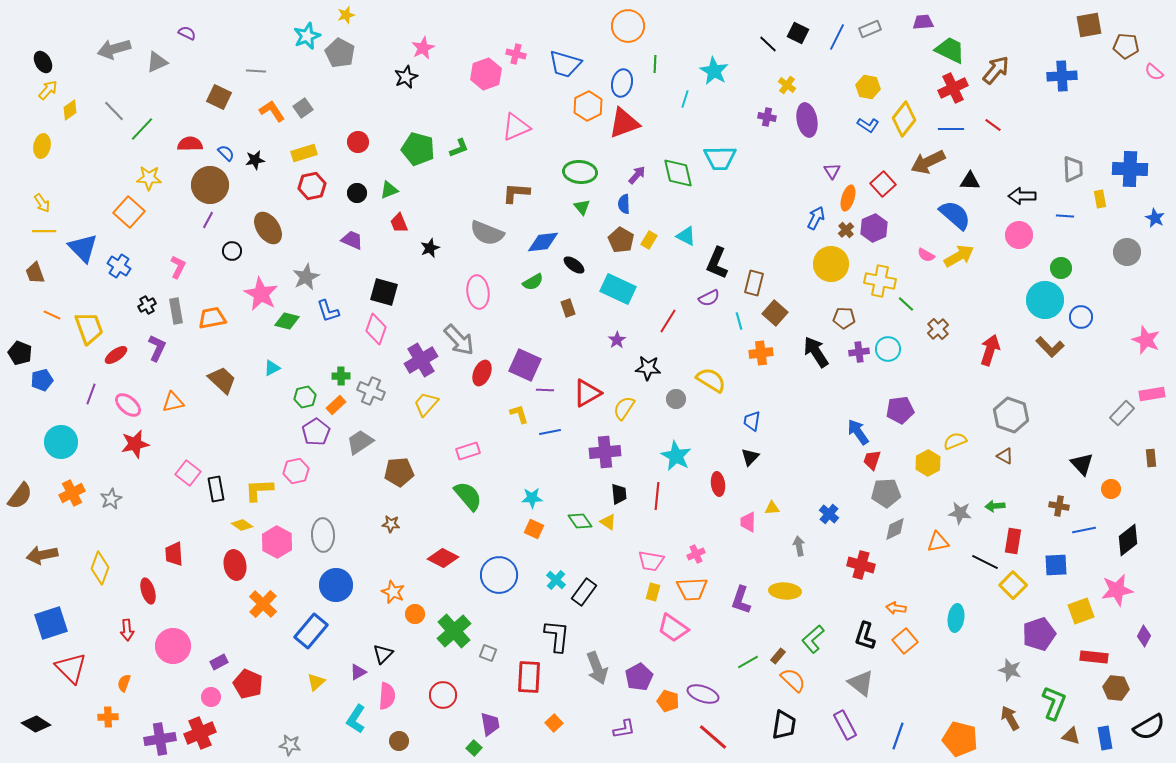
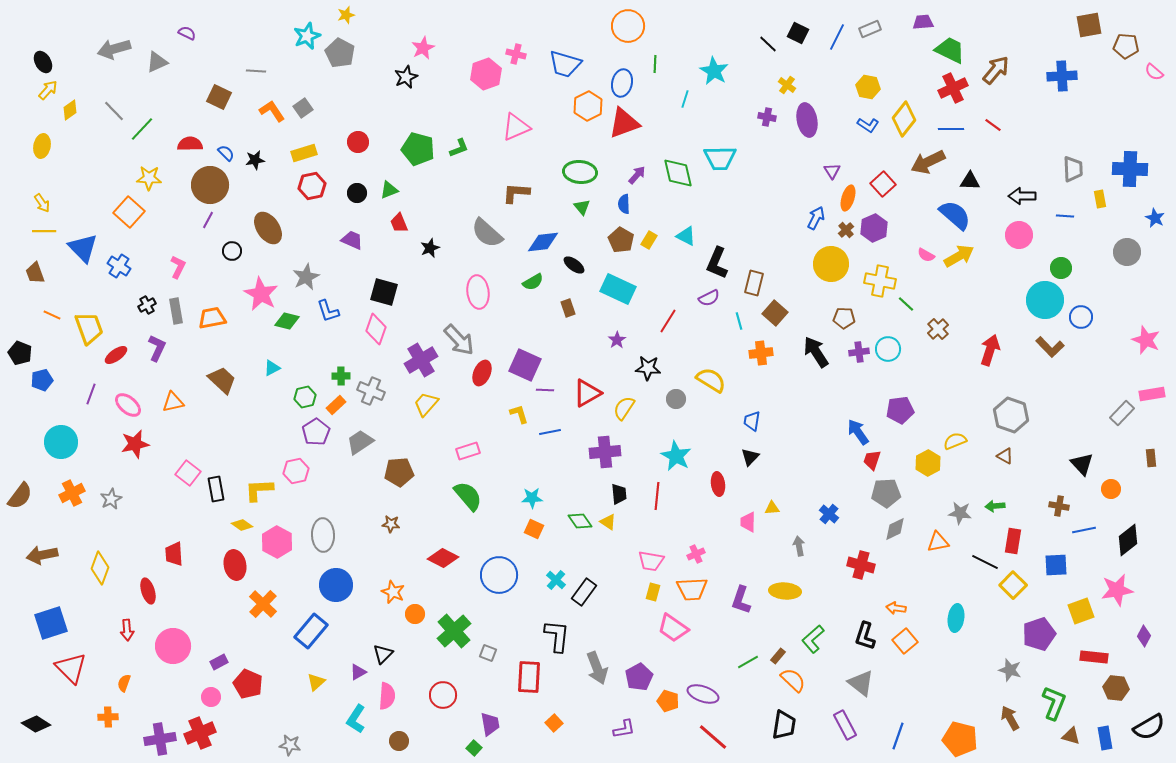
gray semicircle at (487, 233): rotated 20 degrees clockwise
